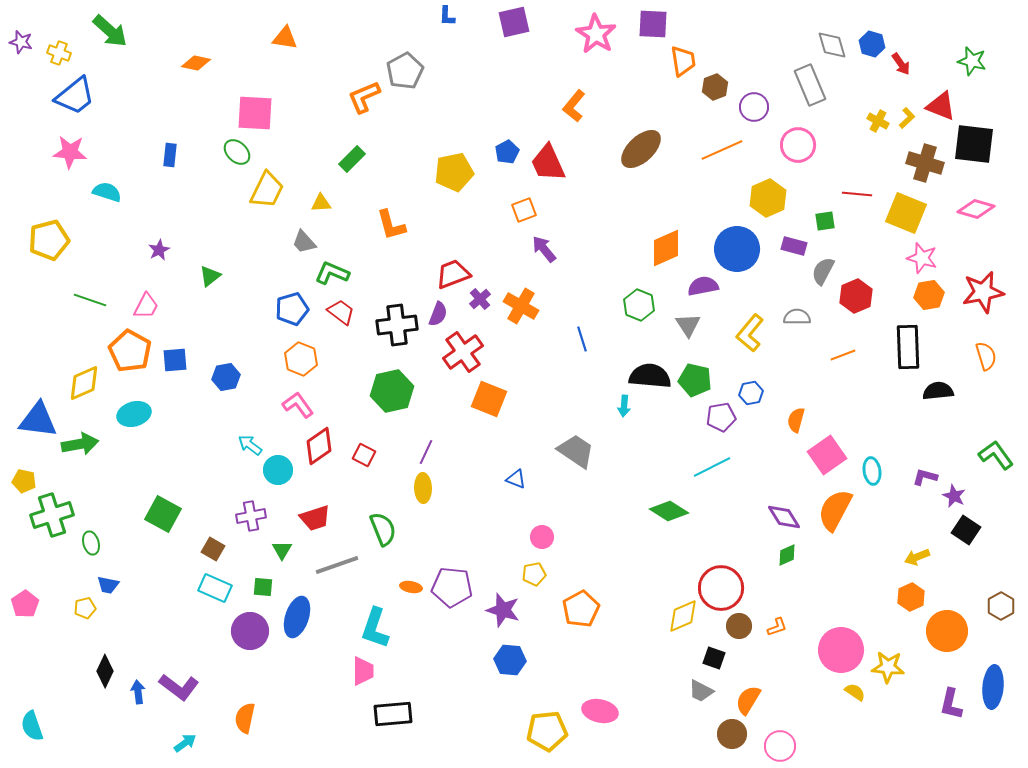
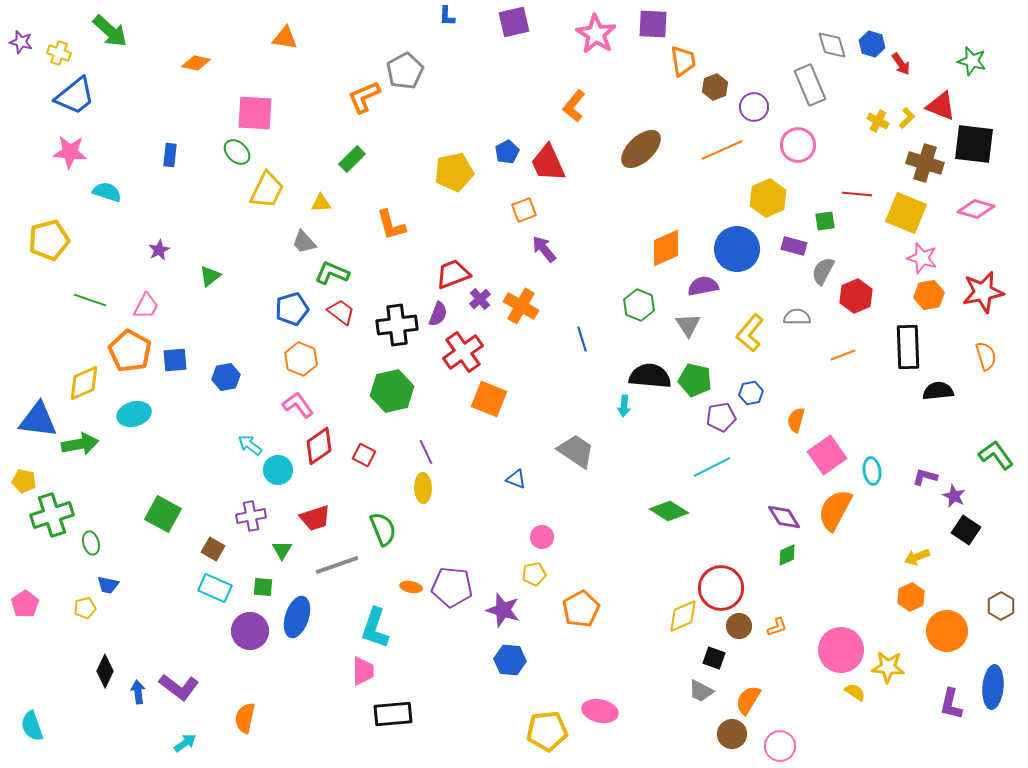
purple line at (426, 452): rotated 50 degrees counterclockwise
